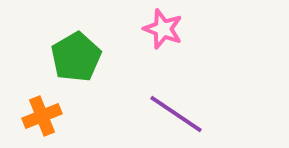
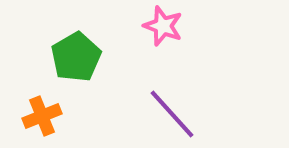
pink star: moved 3 px up
purple line: moved 4 px left; rotated 14 degrees clockwise
